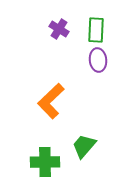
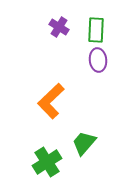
purple cross: moved 2 px up
green trapezoid: moved 3 px up
green cross: moved 2 px right; rotated 32 degrees counterclockwise
